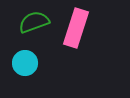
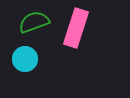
cyan circle: moved 4 px up
